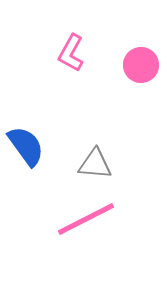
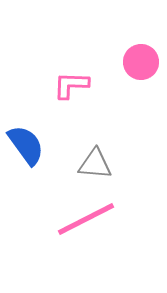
pink L-shape: moved 32 px down; rotated 63 degrees clockwise
pink circle: moved 3 px up
blue semicircle: moved 1 px up
